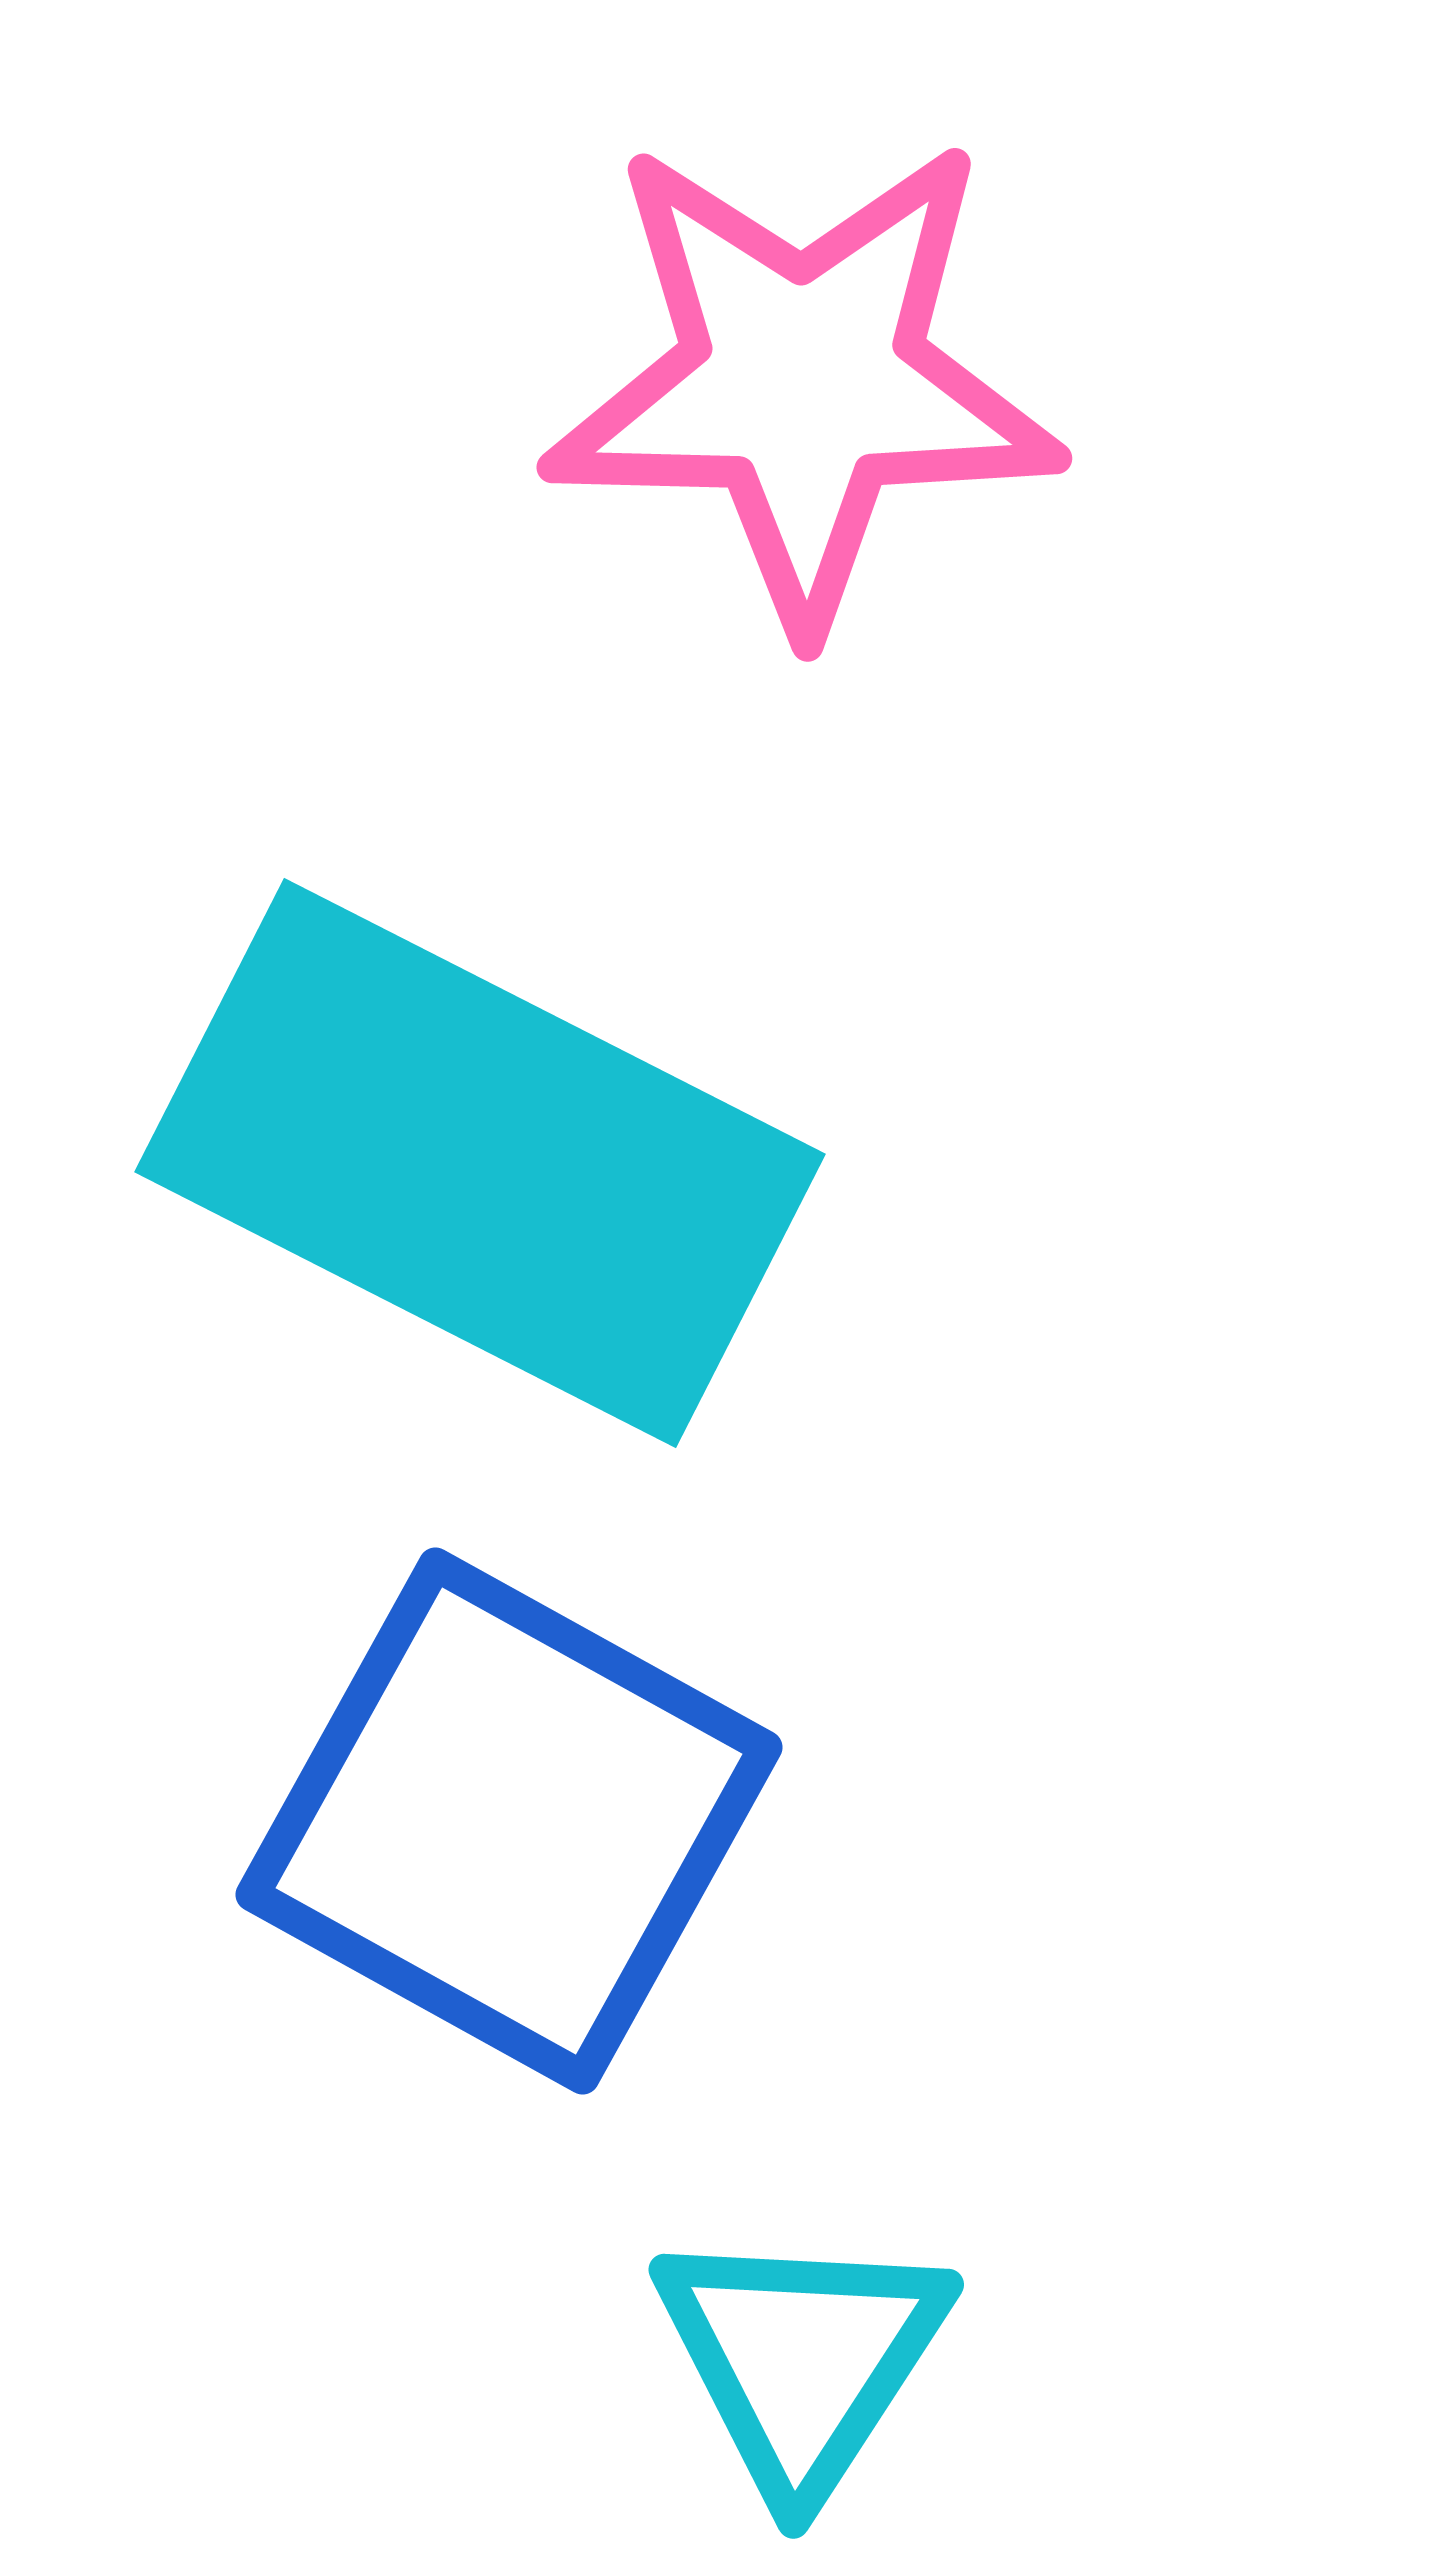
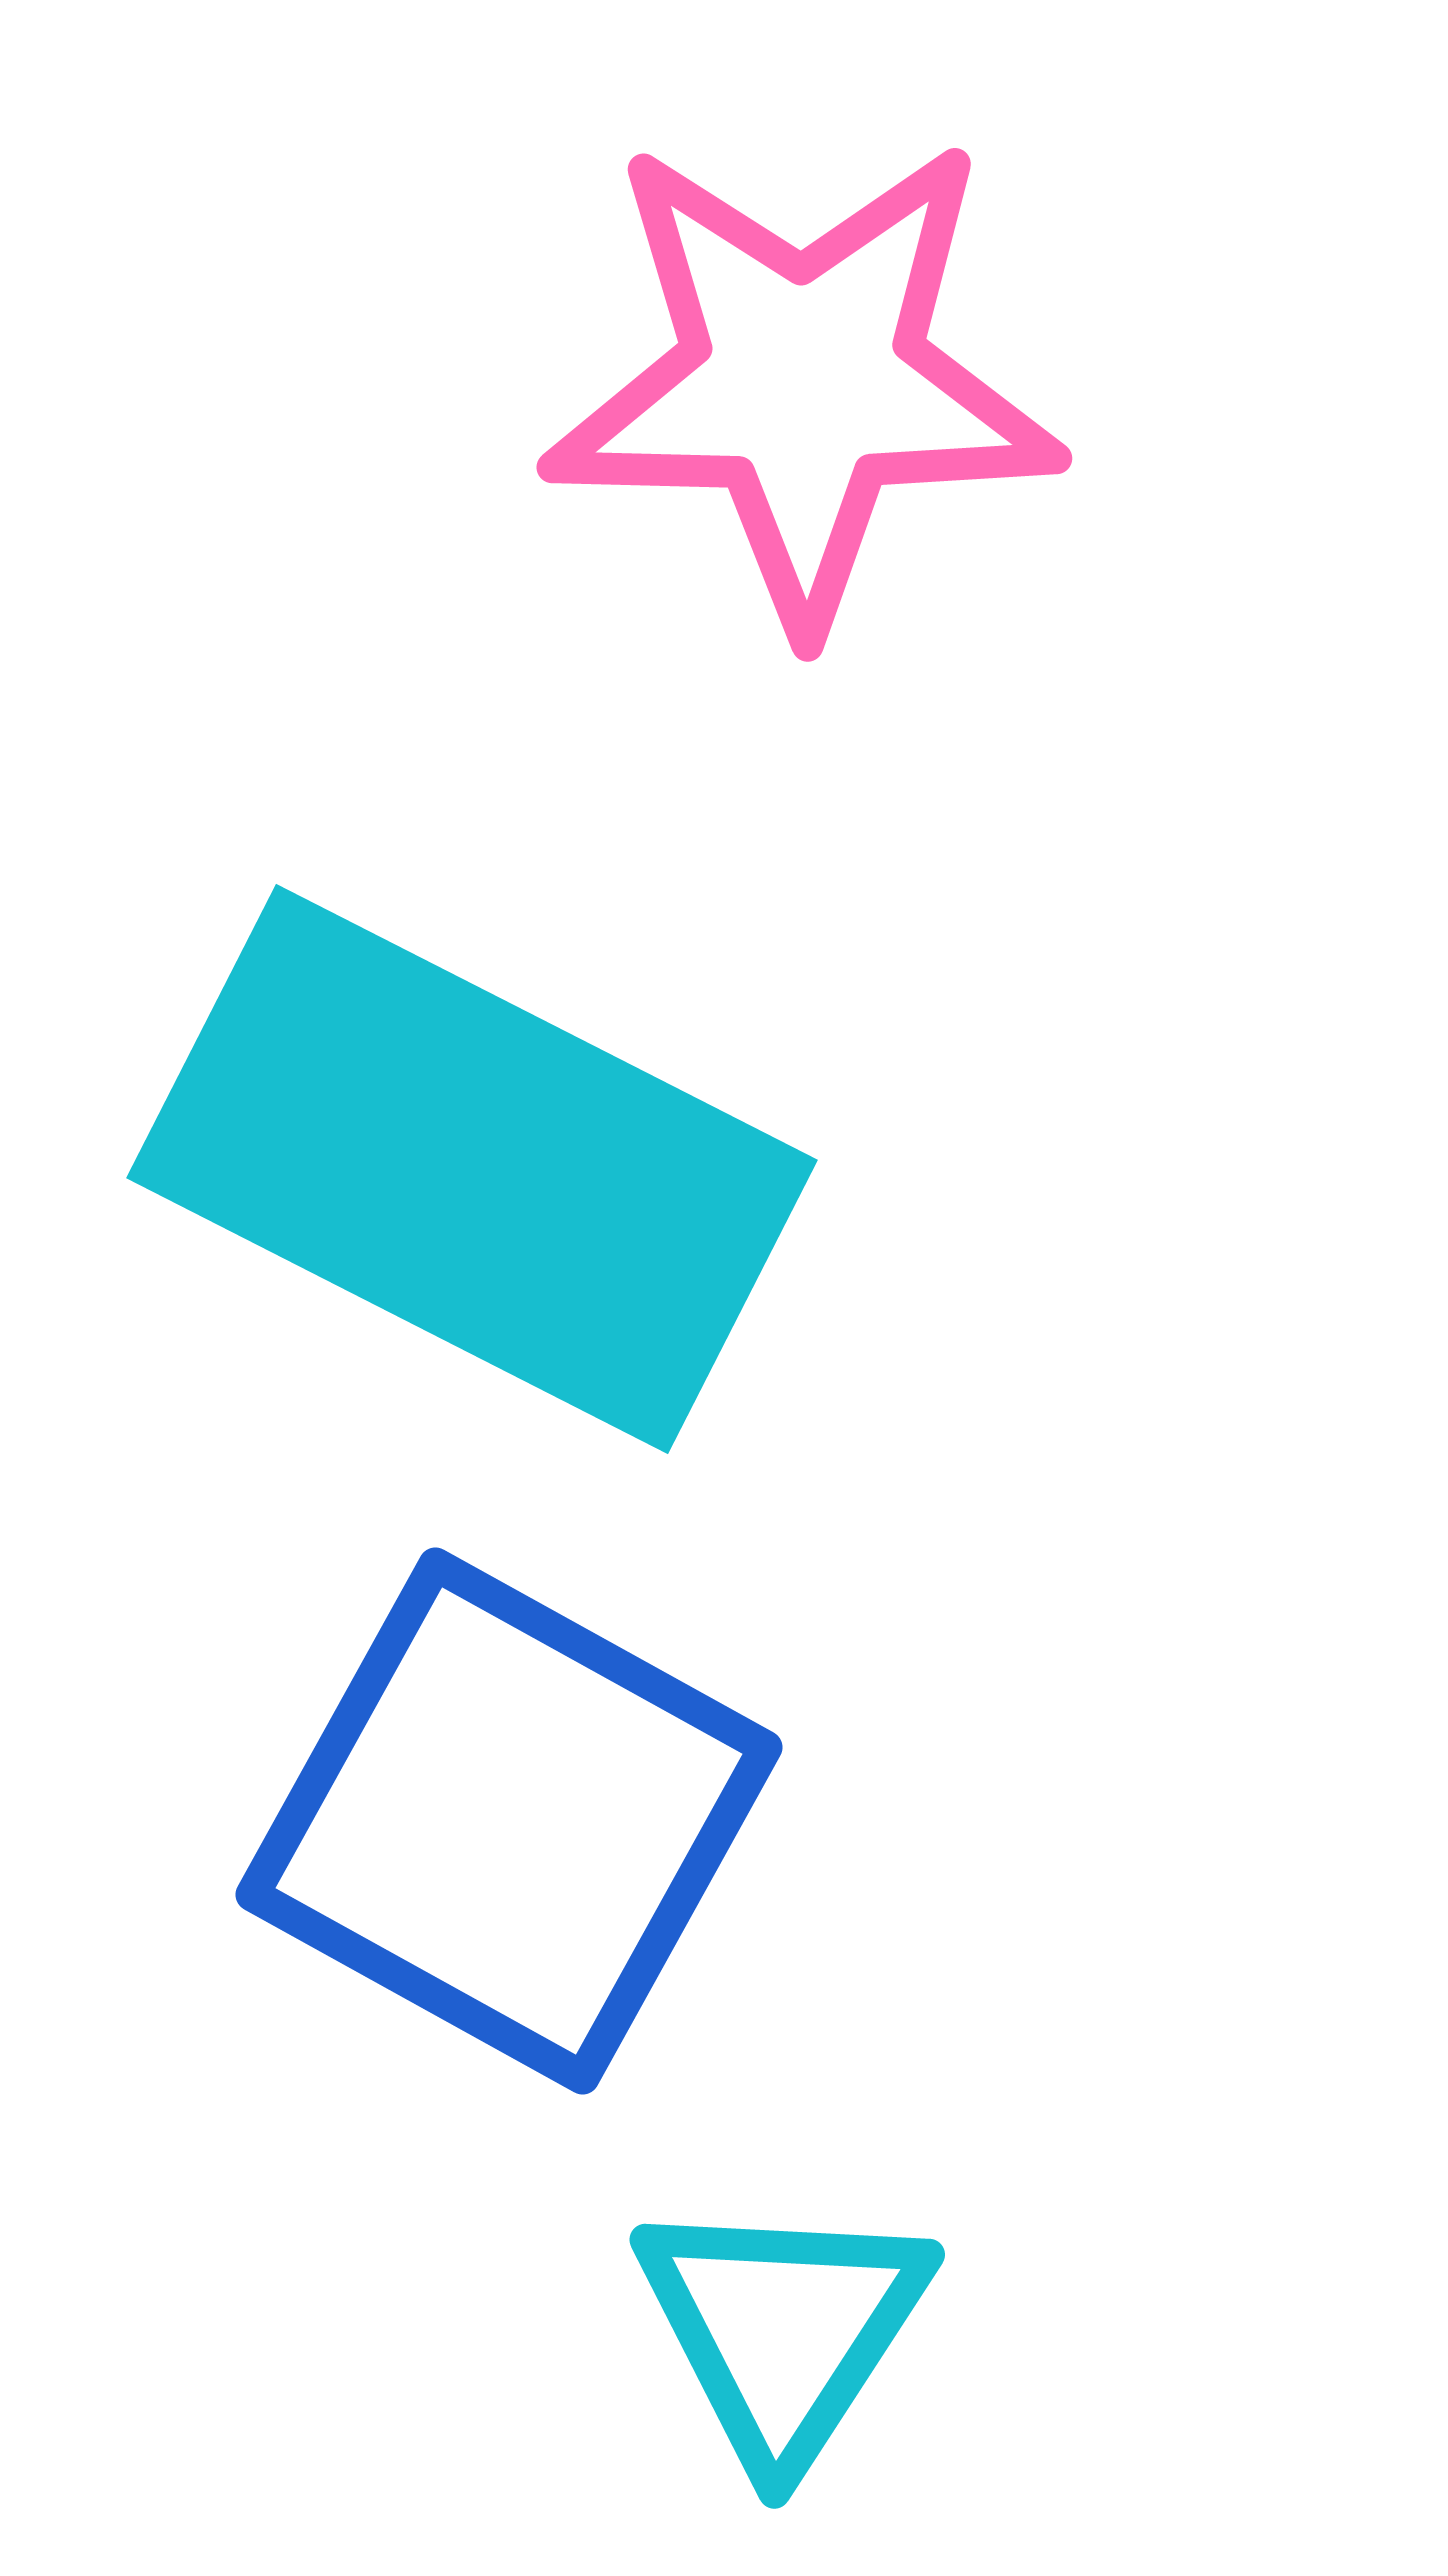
cyan rectangle: moved 8 px left, 6 px down
cyan triangle: moved 19 px left, 30 px up
